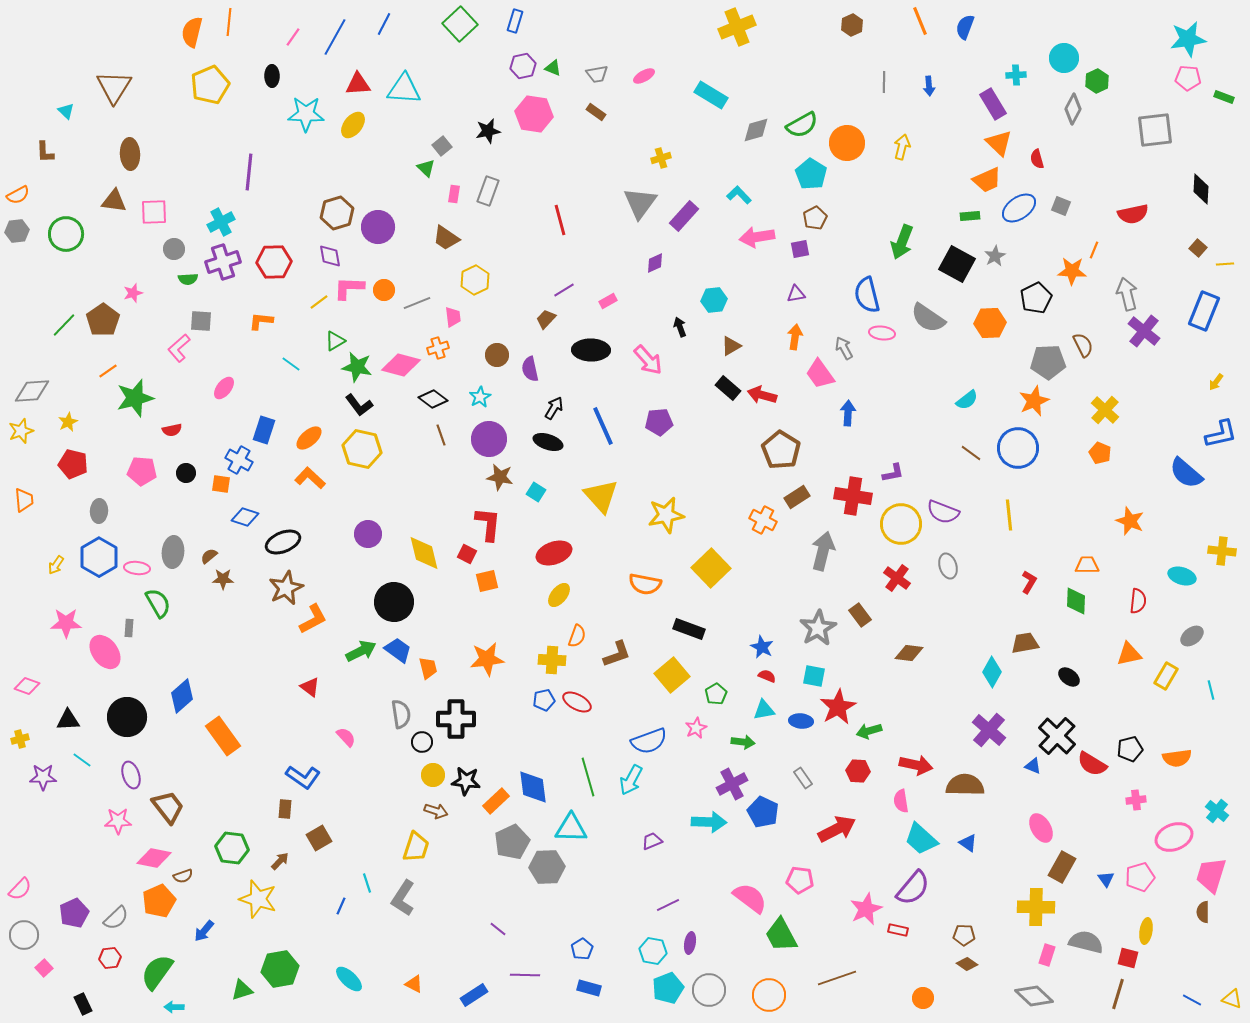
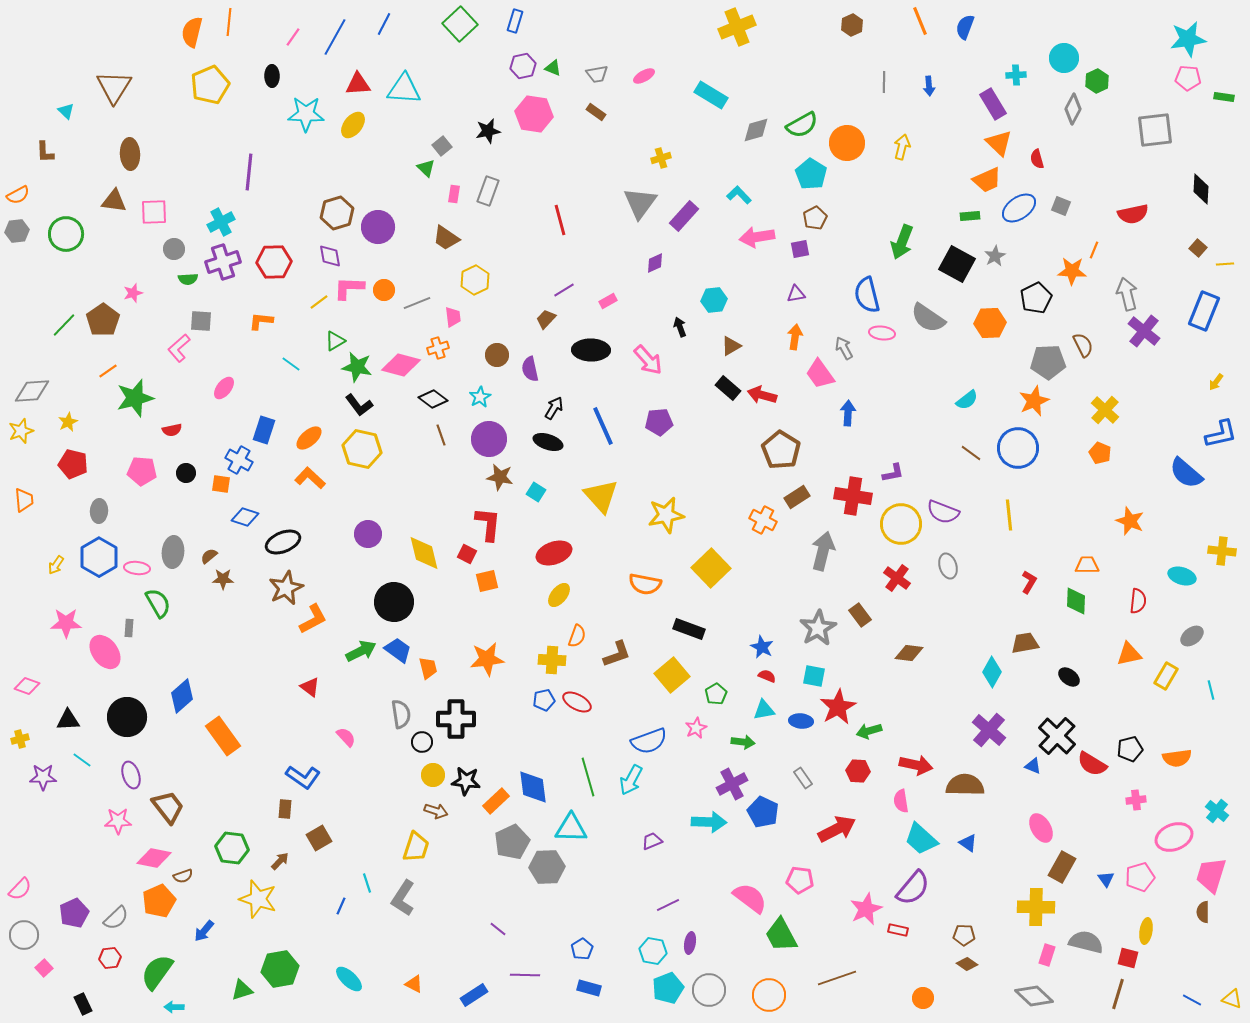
green rectangle at (1224, 97): rotated 12 degrees counterclockwise
